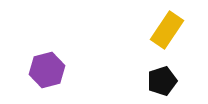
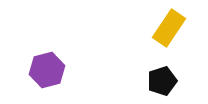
yellow rectangle: moved 2 px right, 2 px up
